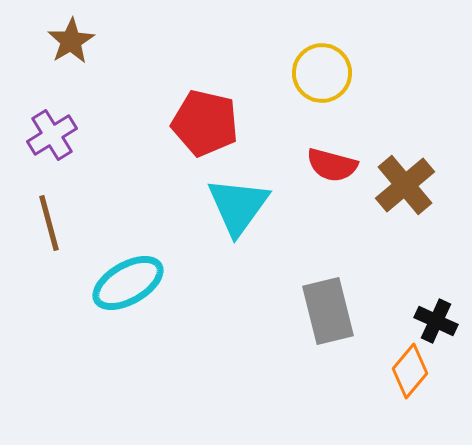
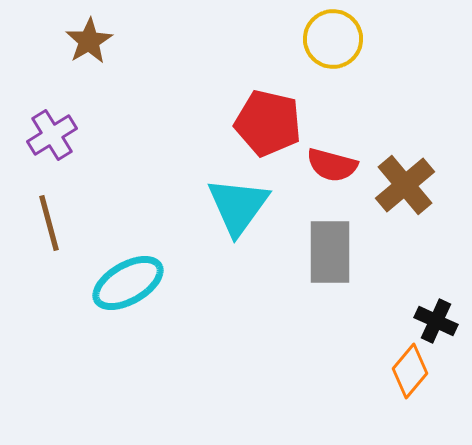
brown star: moved 18 px right
yellow circle: moved 11 px right, 34 px up
red pentagon: moved 63 px right
gray rectangle: moved 2 px right, 59 px up; rotated 14 degrees clockwise
